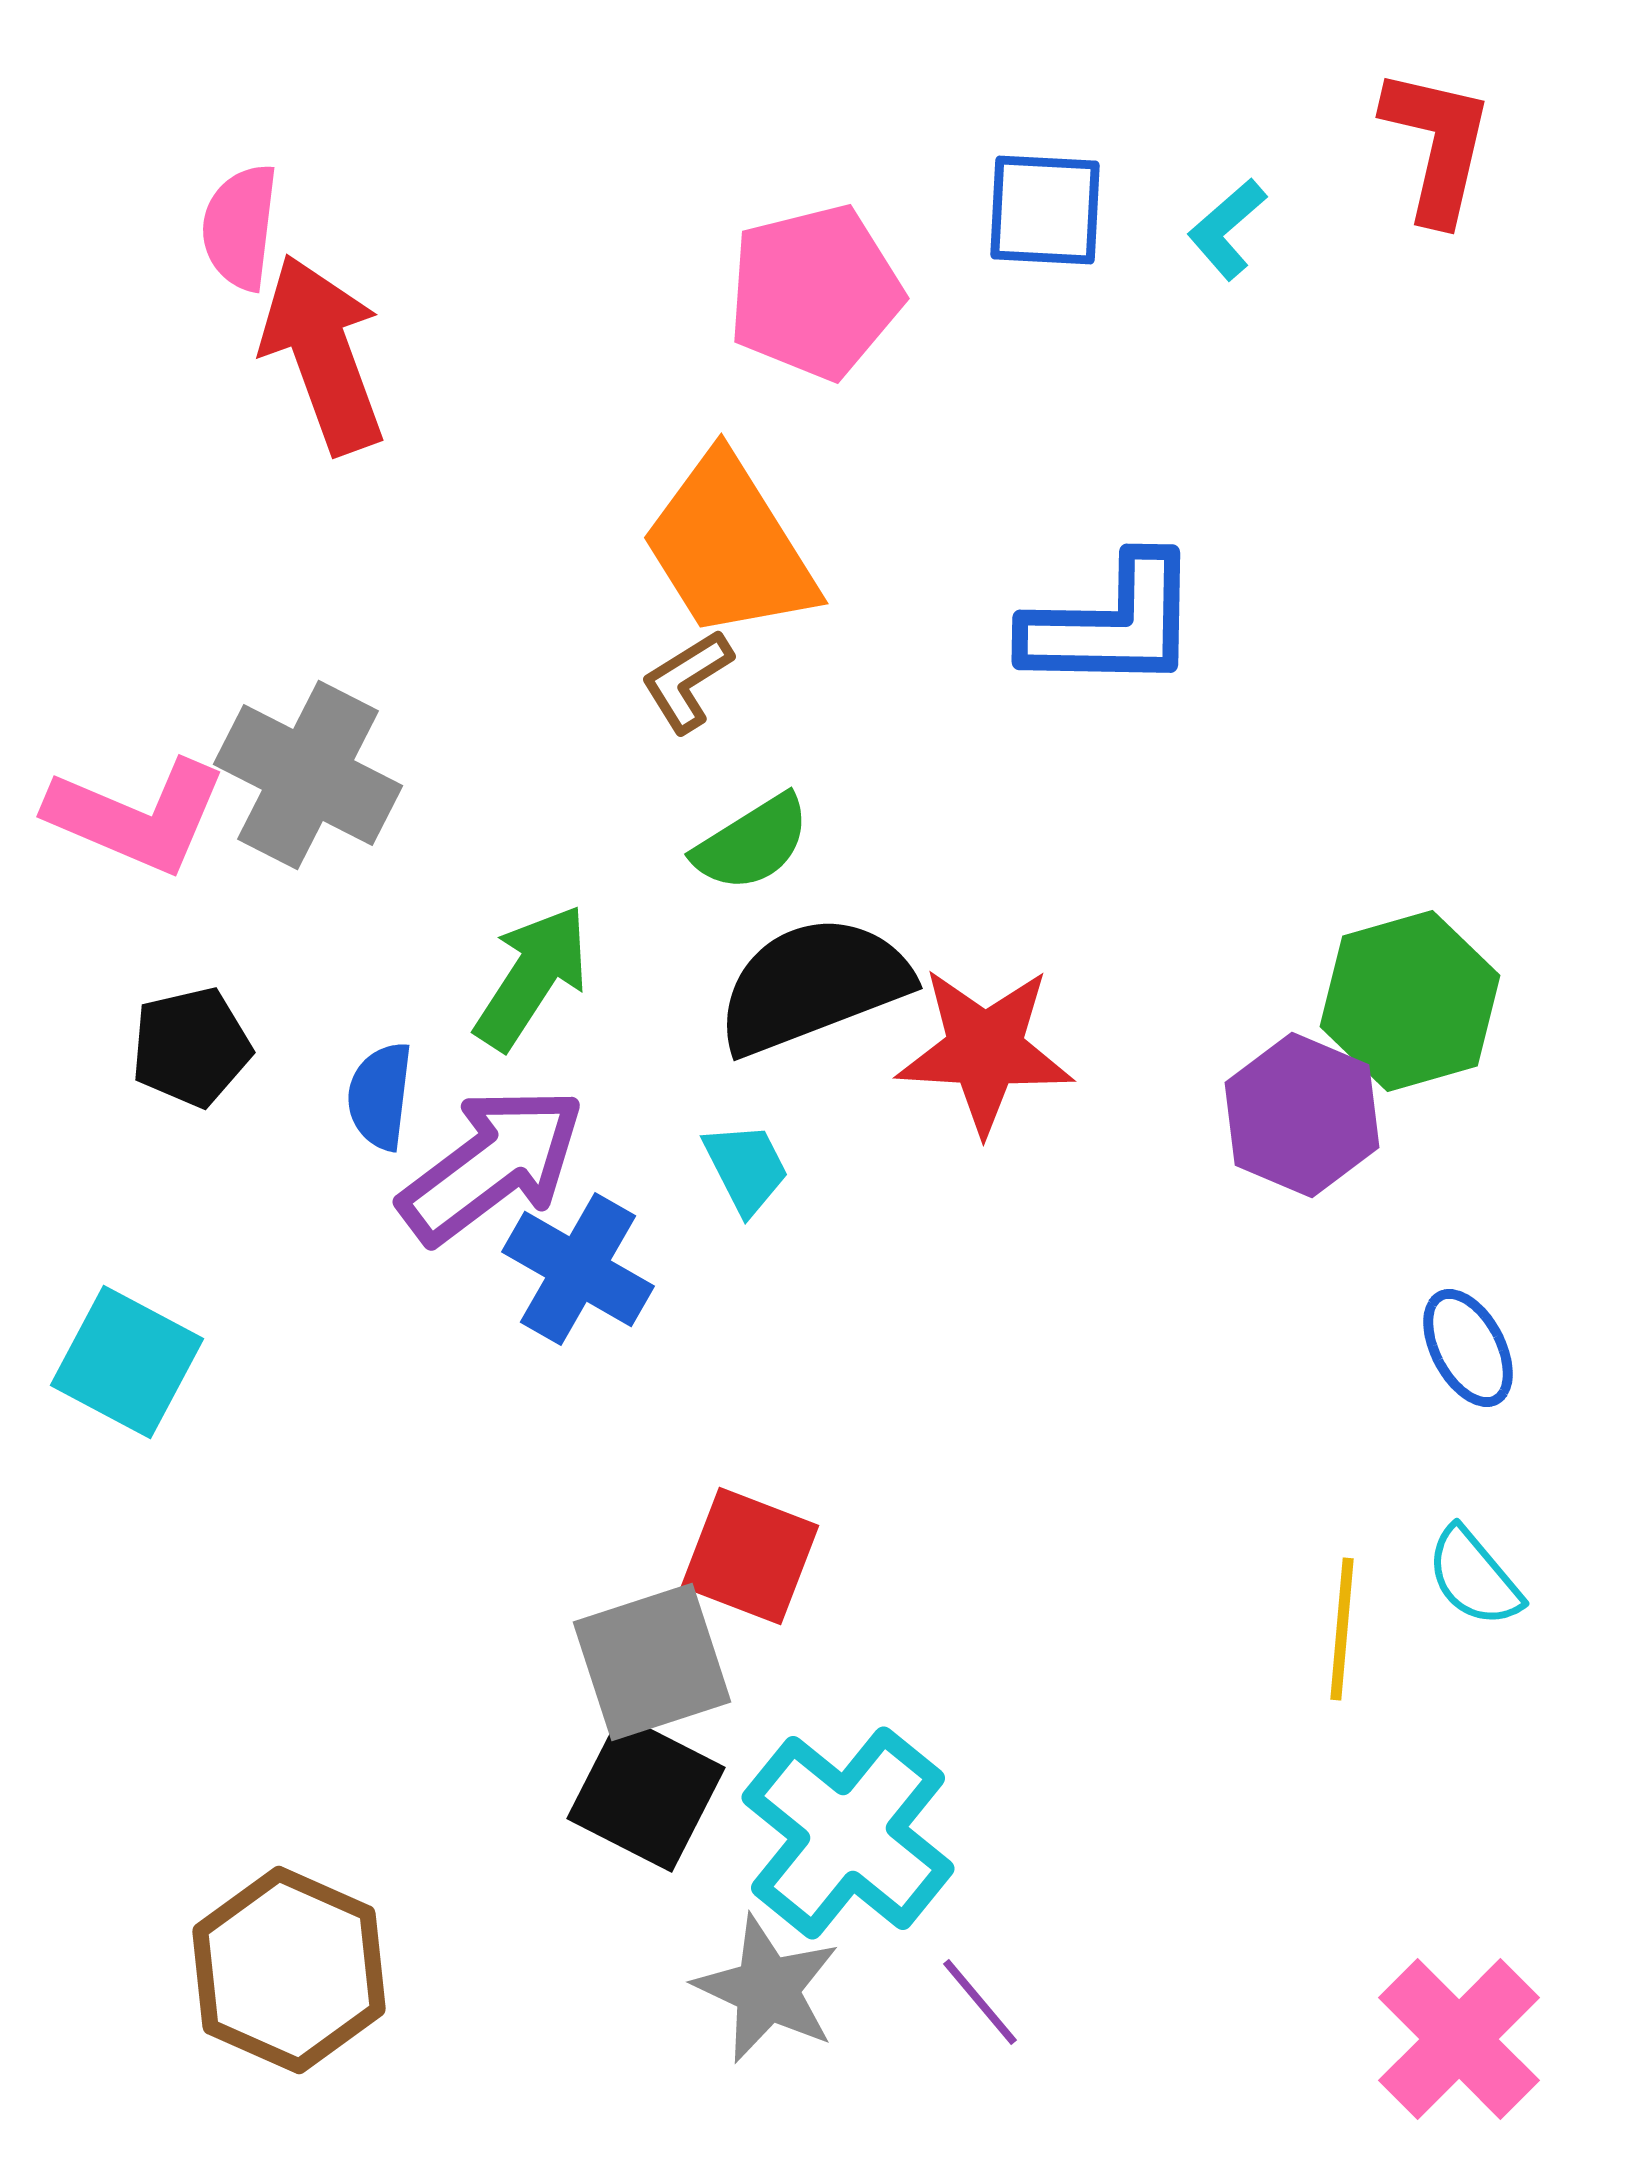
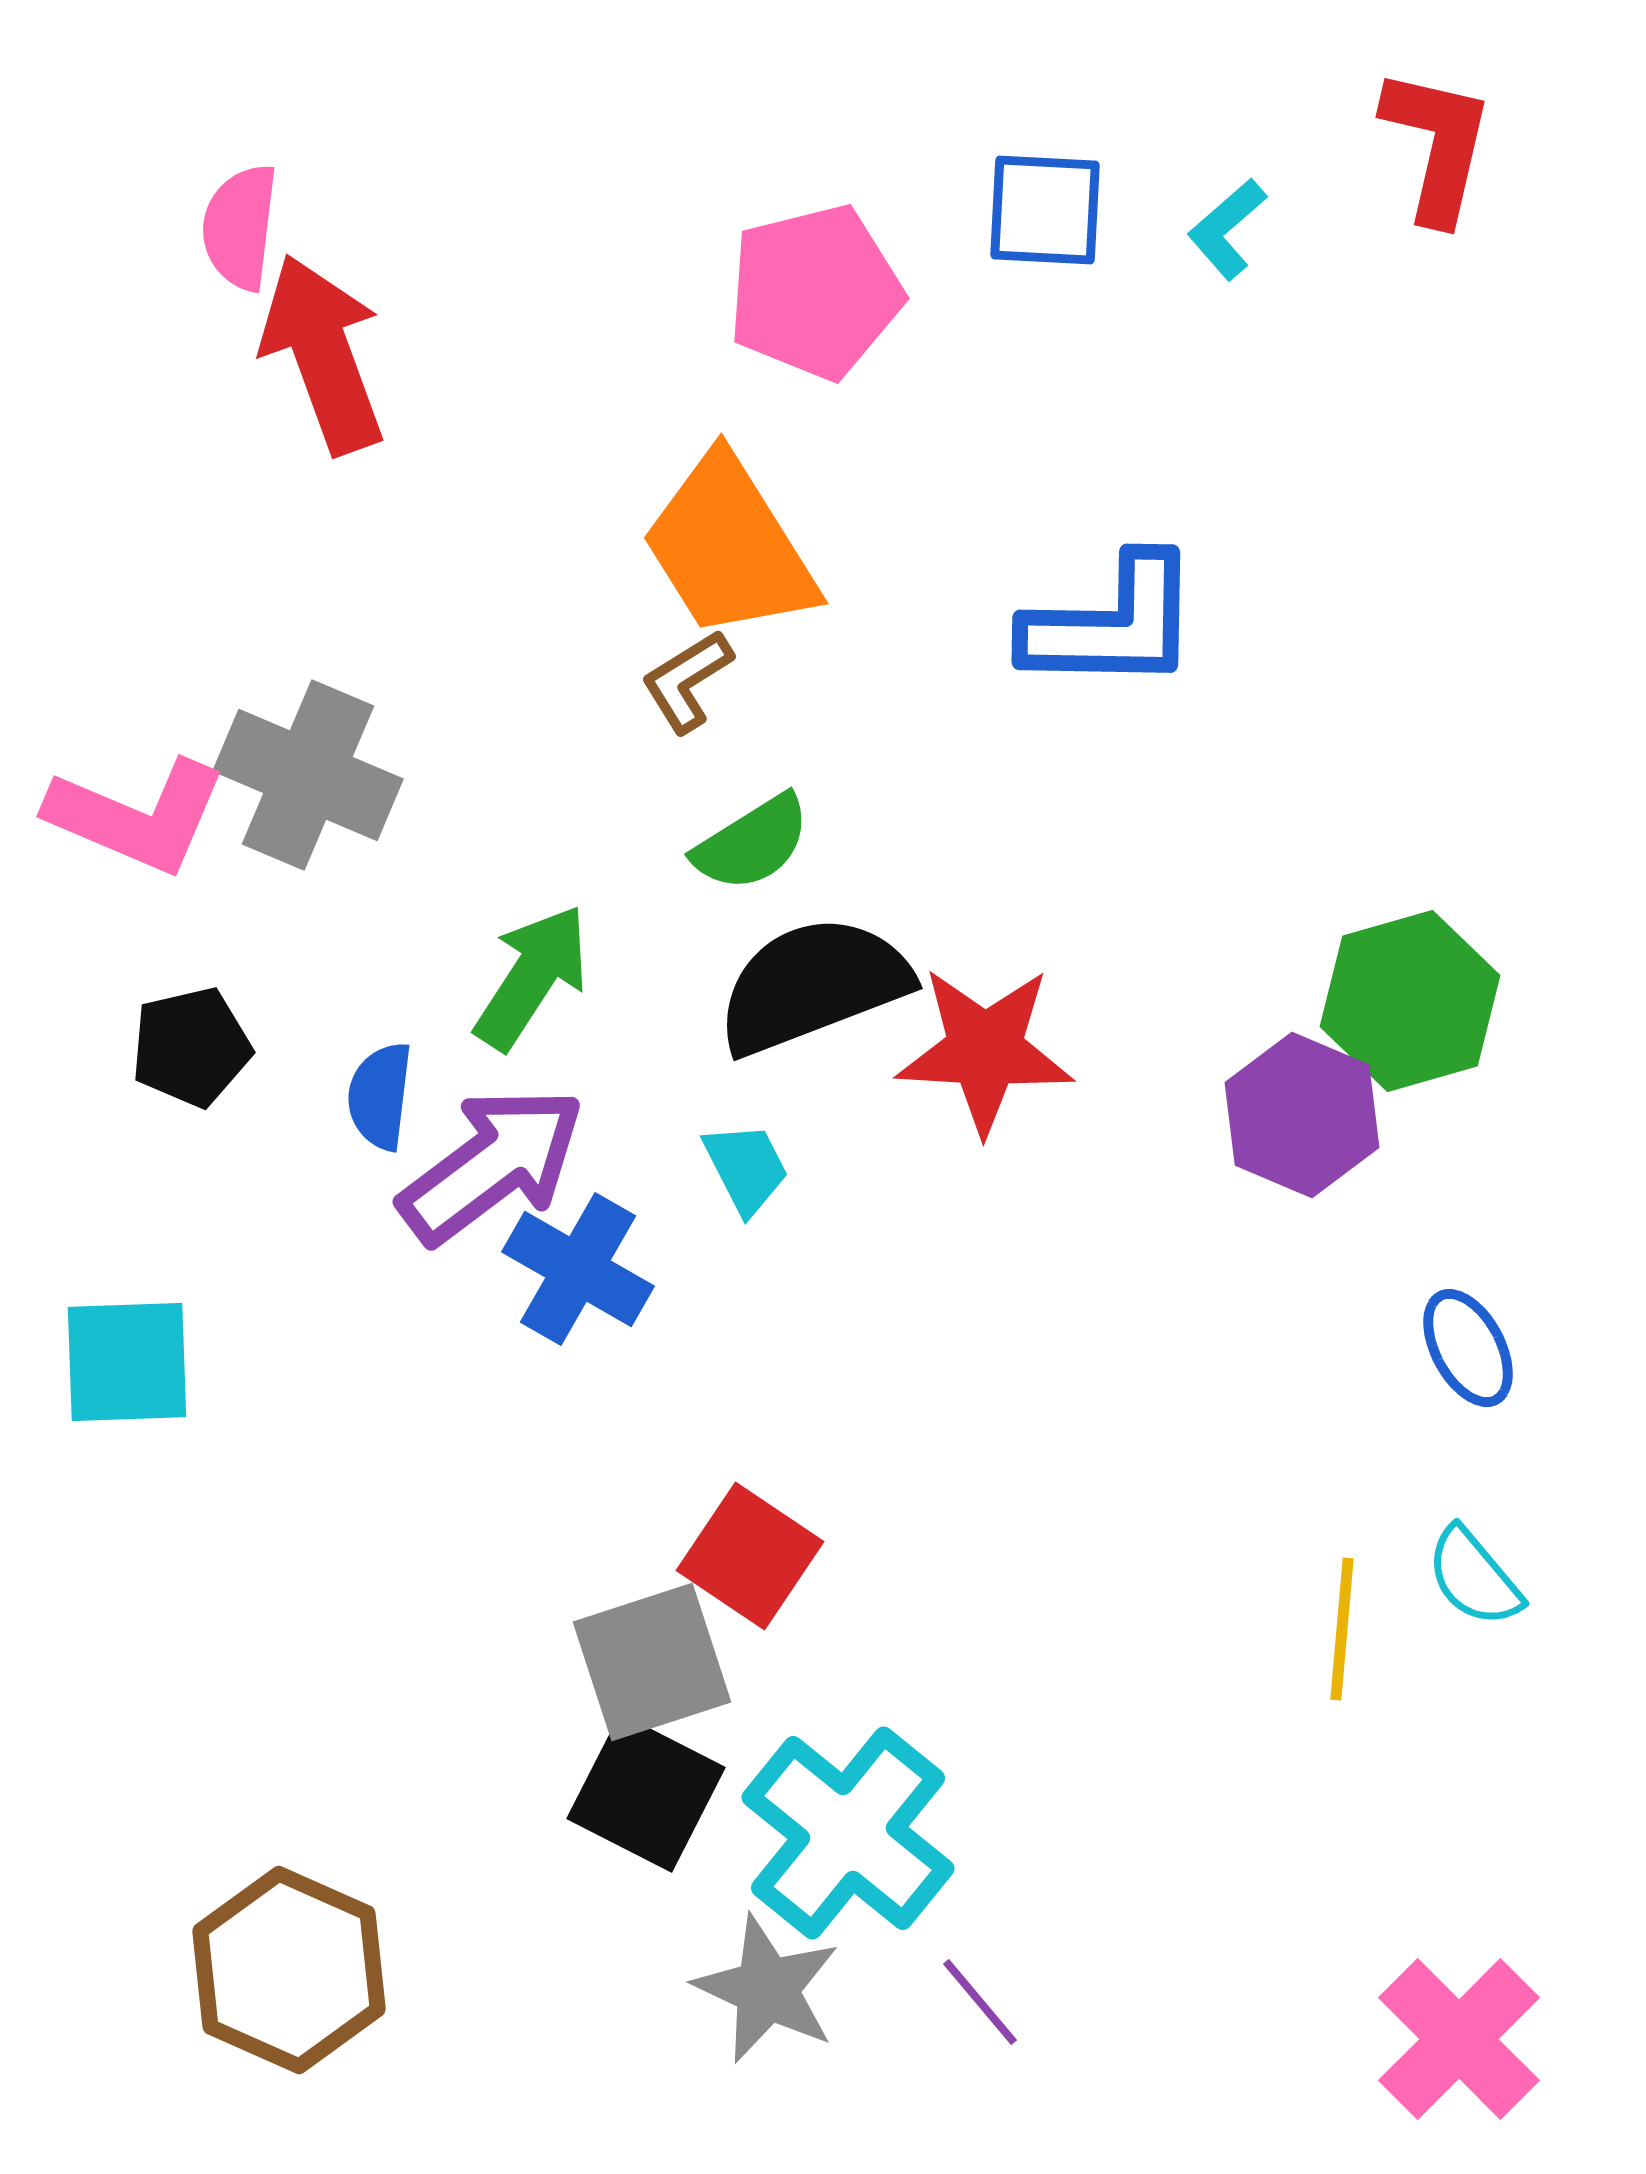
gray cross: rotated 4 degrees counterclockwise
cyan square: rotated 30 degrees counterclockwise
red square: rotated 13 degrees clockwise
